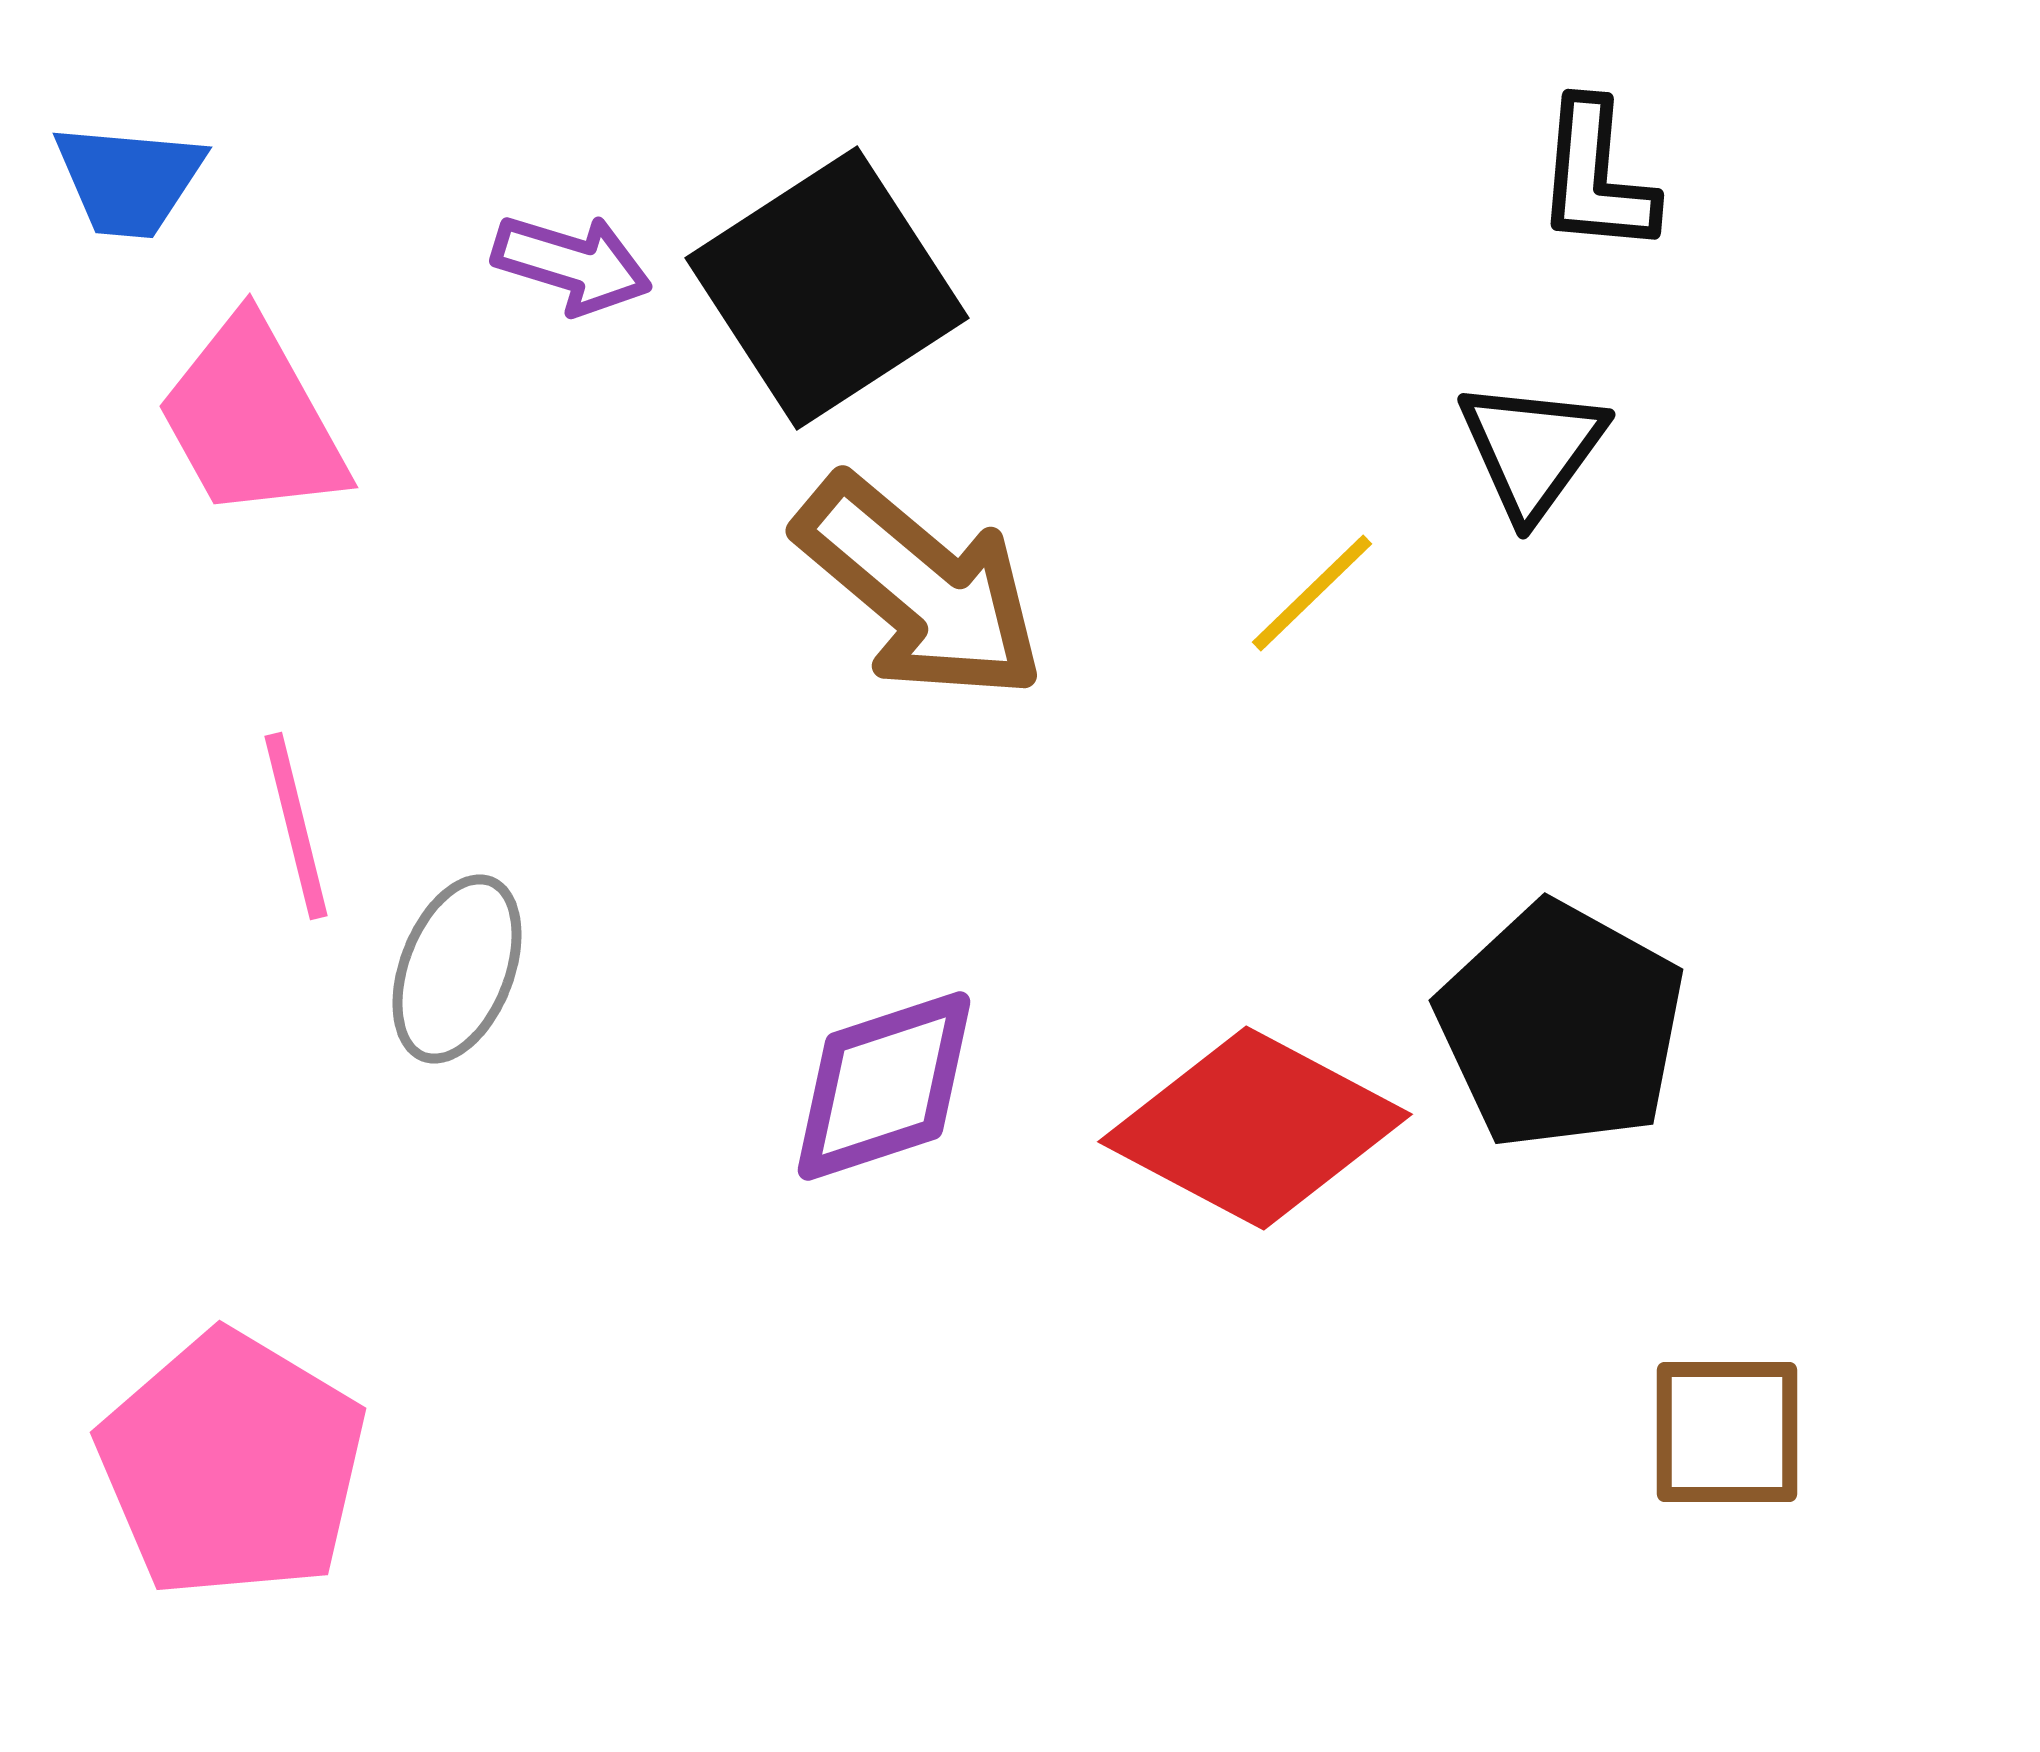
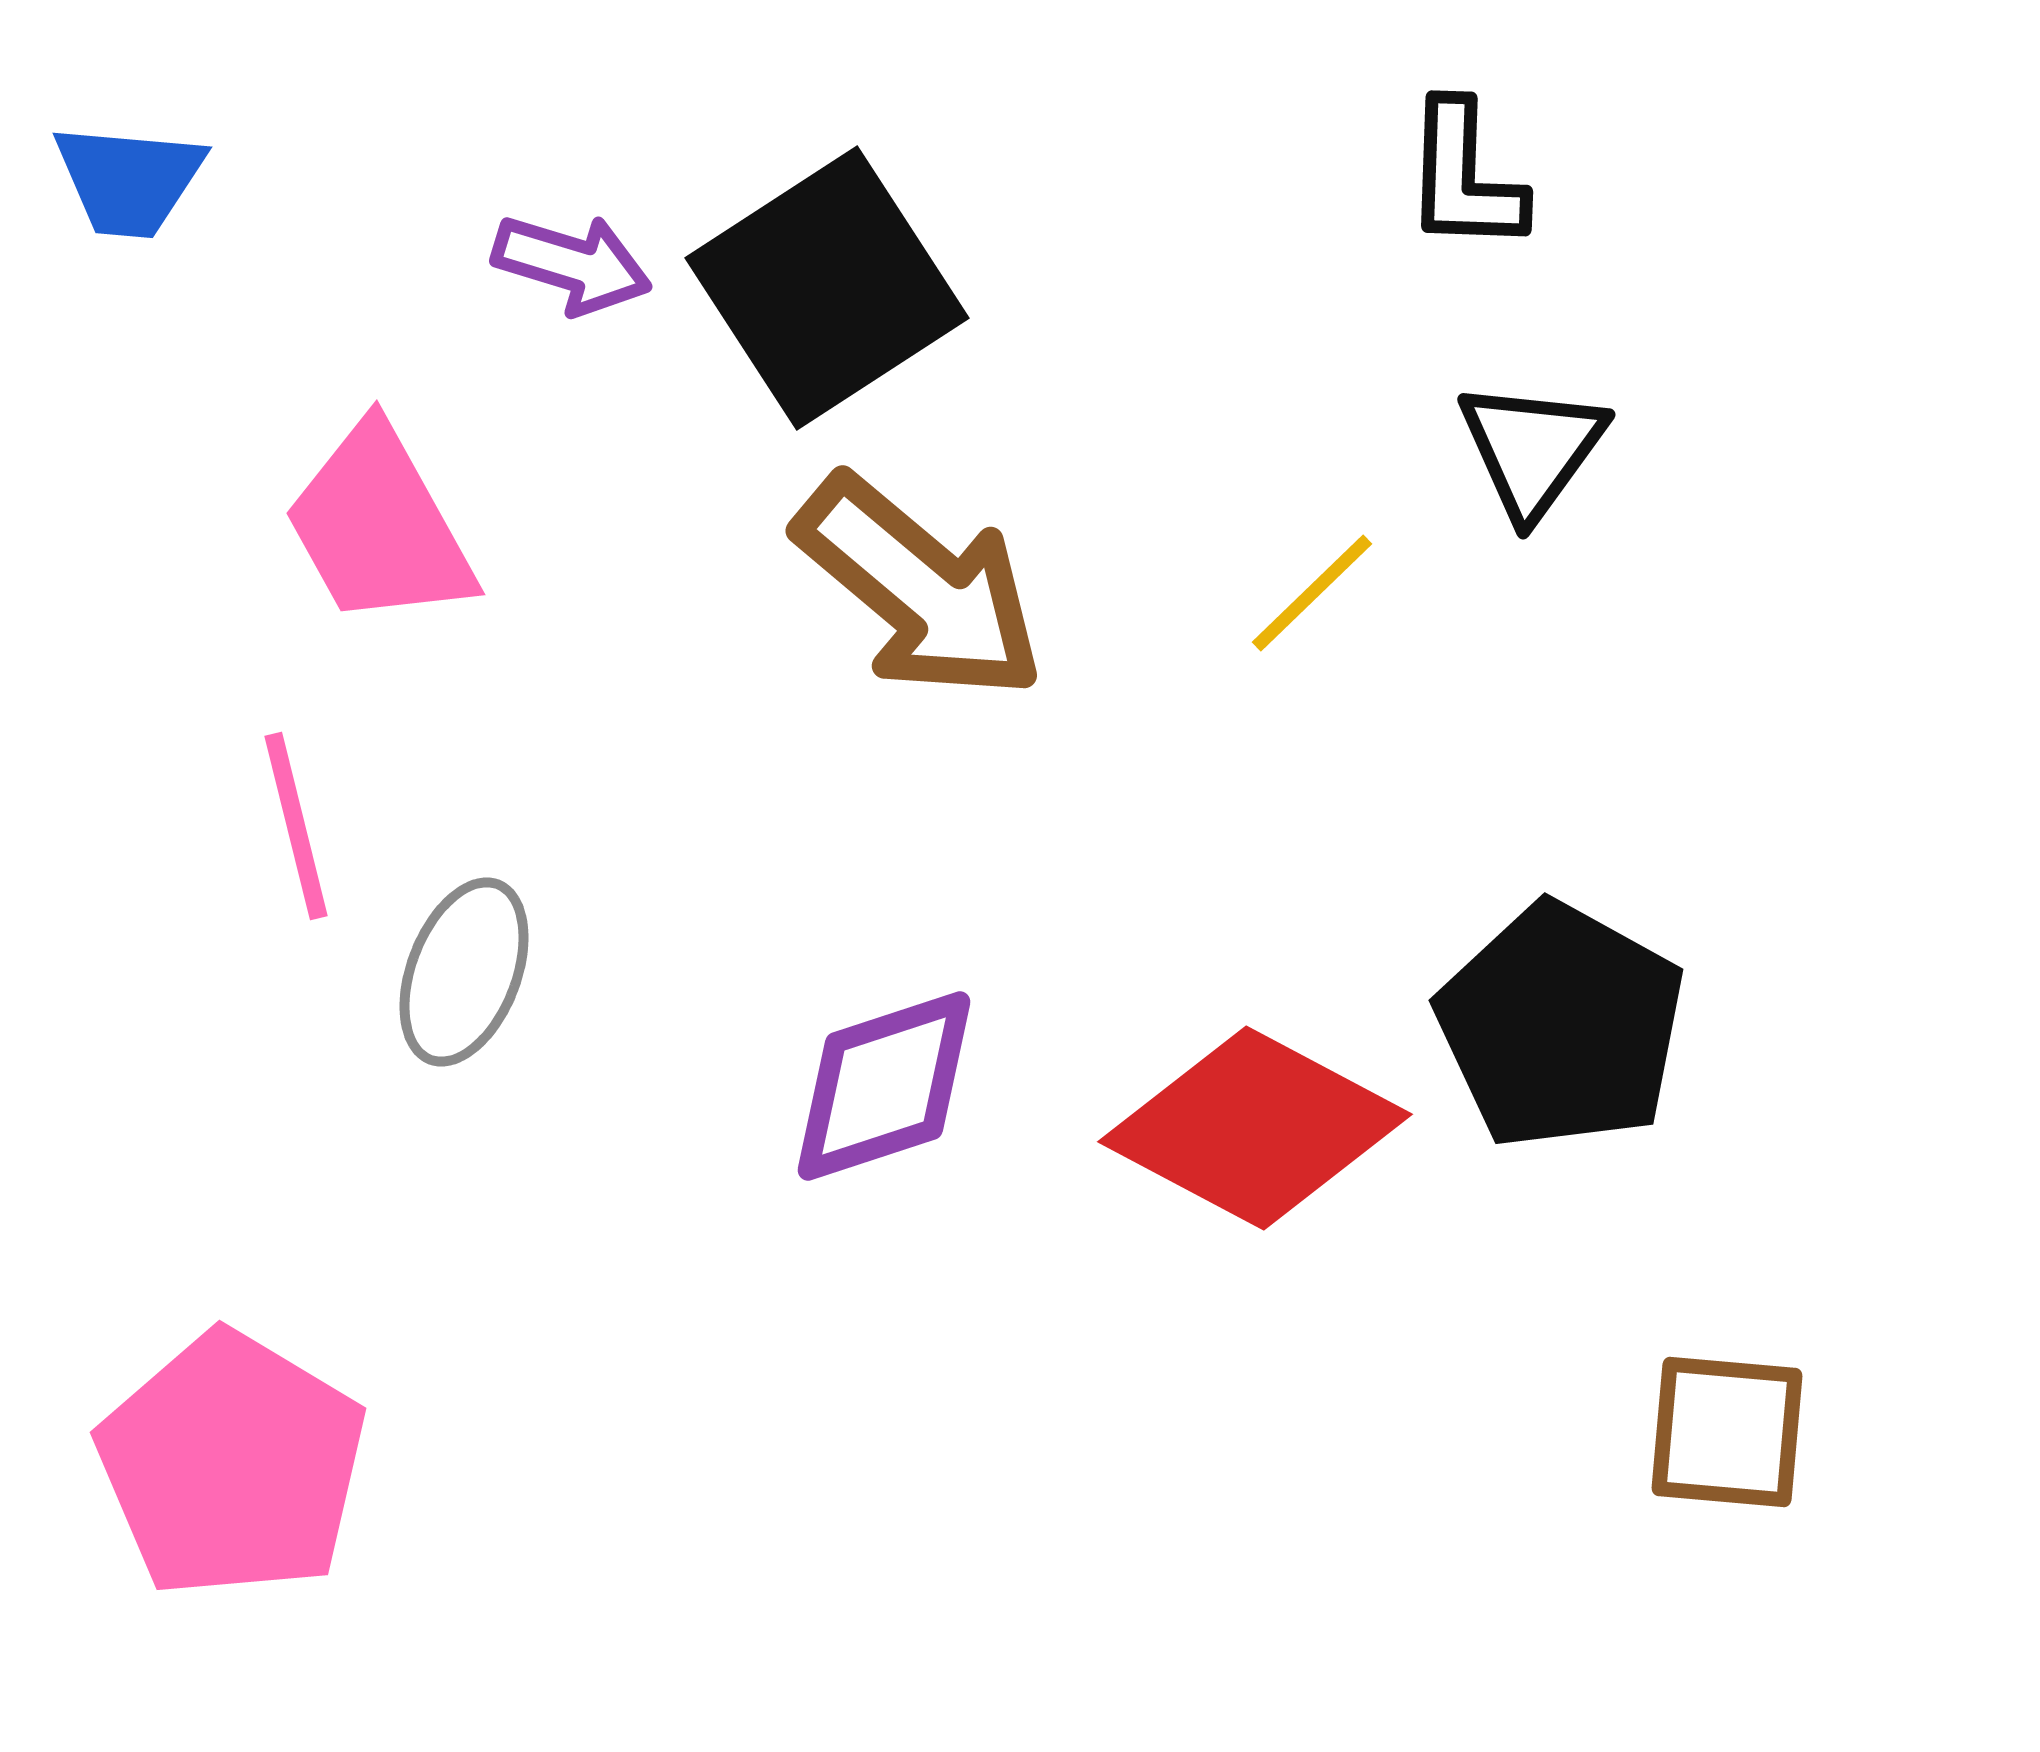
black L-shape: moved 132 px left; rotated 3 degrees counterclockwise
pink trapezoid: moved 127 px right, 107 px down
gray ellipse: moved 7 px right, 3 px down
brown square: rotated 5 degrees clockwise
